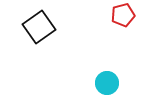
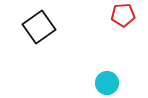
red pentagon: rotated 10 degrees clockwise
